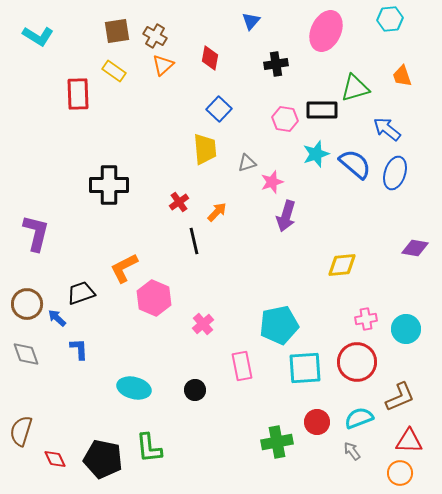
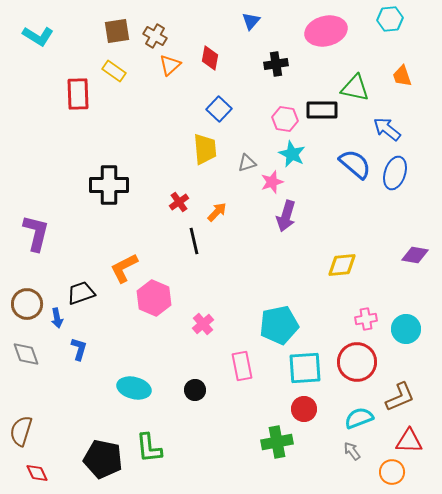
pink ellipse at (326, 31): rotated 51 degrees clockwise
orange triangle at (163, 65): moved 7 px right
green triangle at (355, 88): rotated 28 degrees clockwise
cyan star at (316, 154): moved 24 px left; rotated 28 degrees counterclockwise
purple diamond at (415, 248): moved 7 px down
blue arrow at (57, 318): rotated 144 degrees counterclockwise
blue L-shape at (79, 349): rotated 20 degrees clockwise
red circle at (317, 422): moved 13 px left, 13 px up
red diamond at (55, 459): moved 18 px left, 14 px down
orange circle at (400, 473): moved 8 px left, 1 px up
